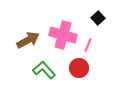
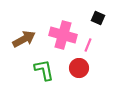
black square: rotated 24 degrees counterclockwise
brown arrow: moved 4 px left, 1 px up
green L-shape: rotated 30 degrees clockwise
